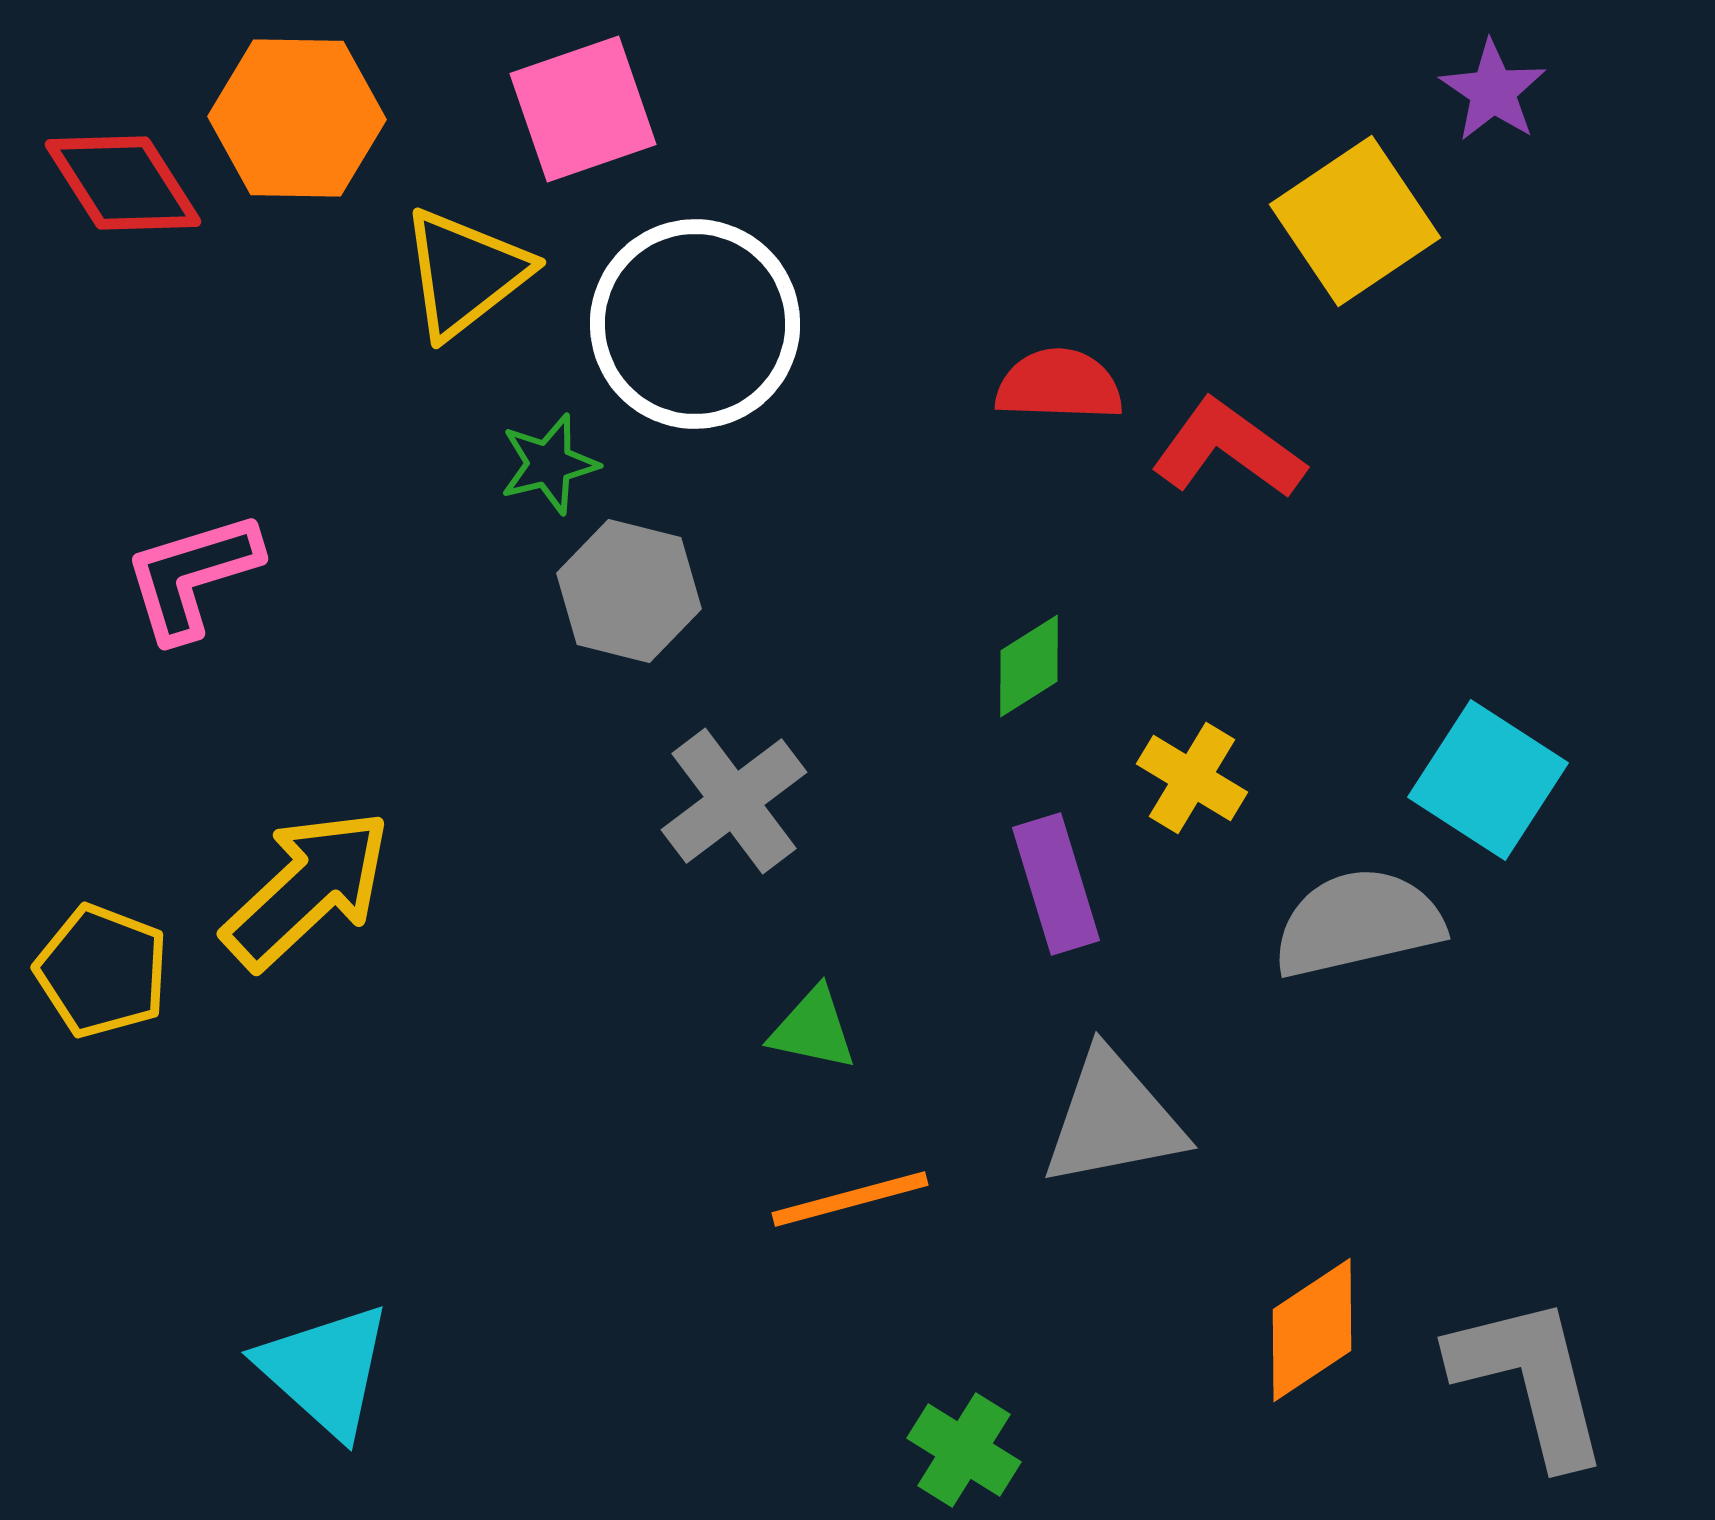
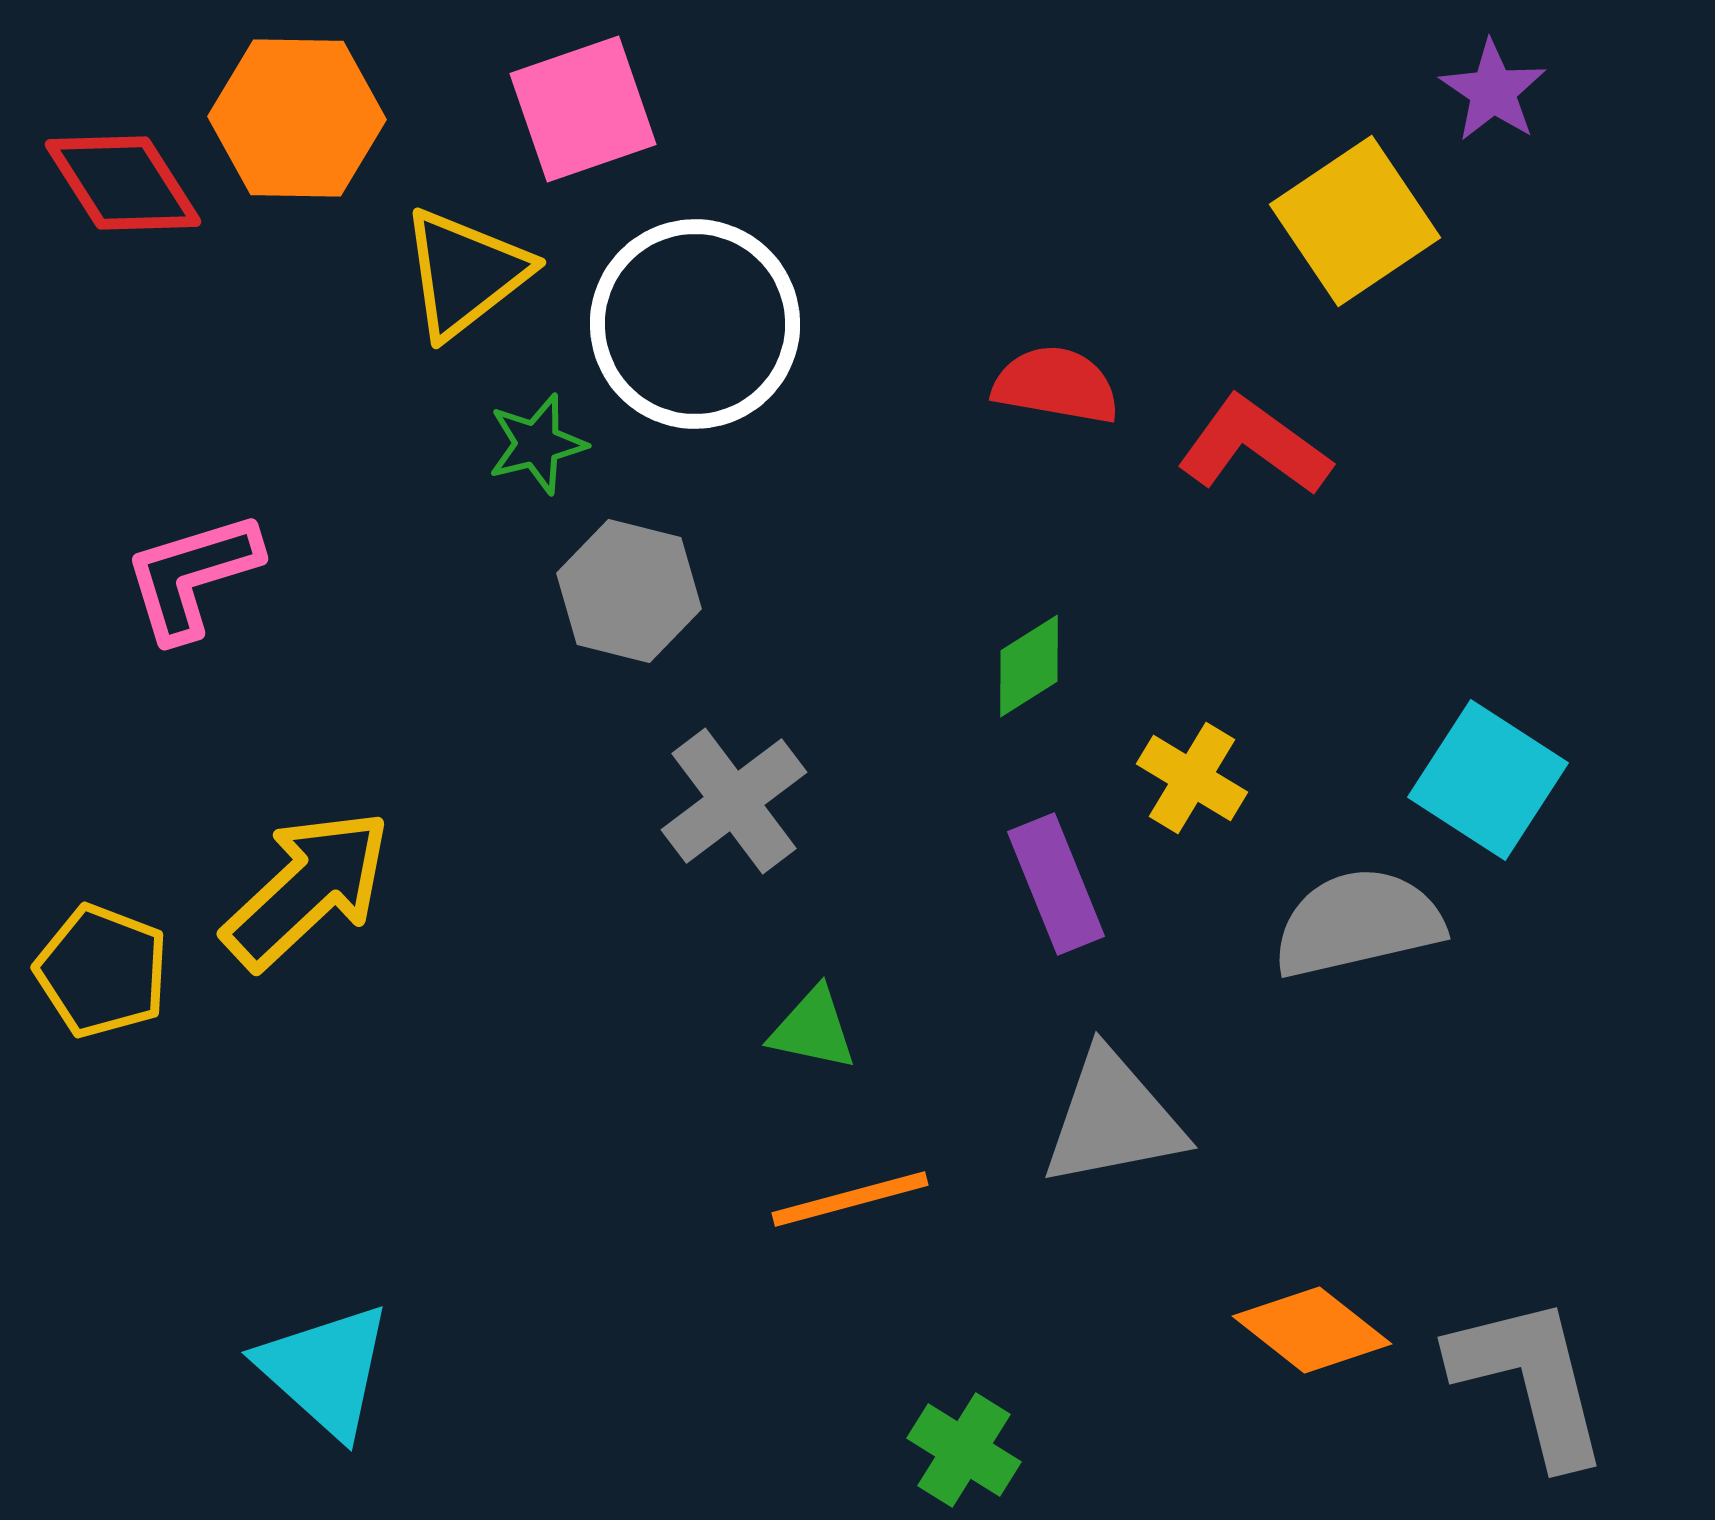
red semicircle: moved 3 px left; rotated 8 degrees clockwise
red L-shape: moved 26 px right, 3 px up
green star: moved 12 px left, 20 px up
purple rectangle: rotated 5 degrees counterclockwise
orange diamond: rotated 72 degrees clockwise
